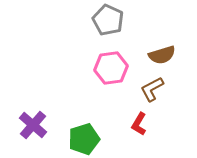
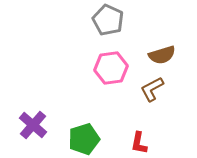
red L-shape: moved 19 px down; rotated 20 degrees counterclockwise
